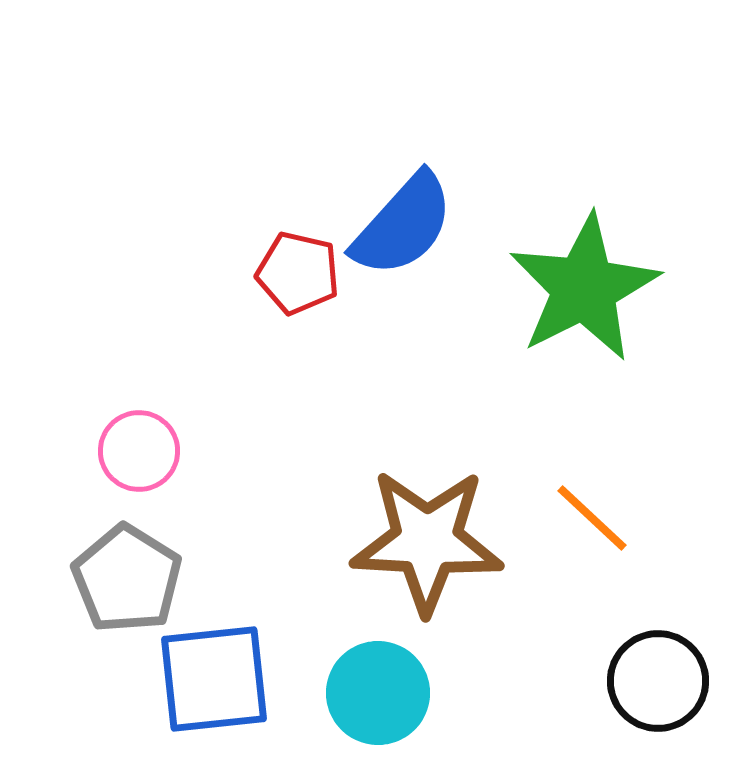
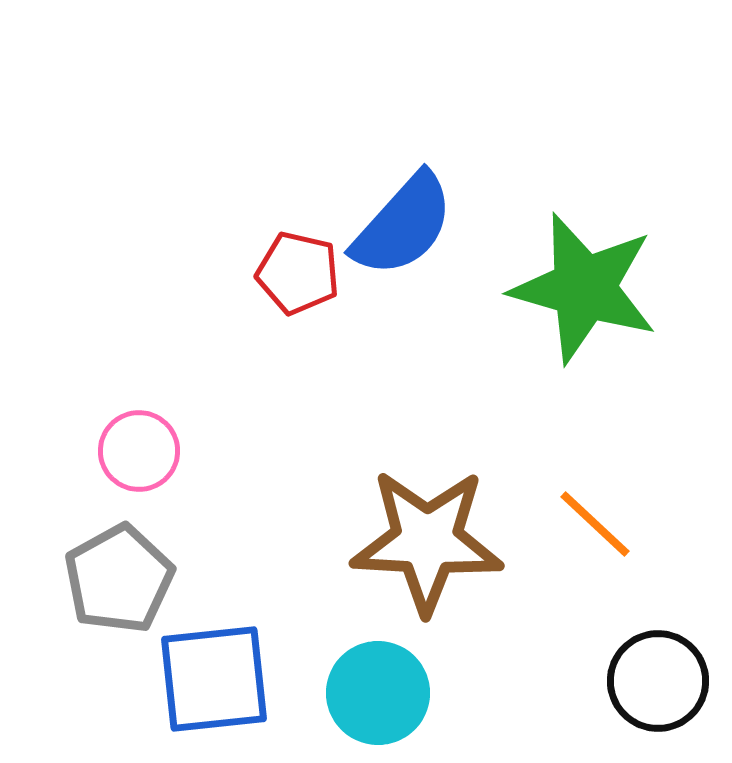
green star: rotated 29 degrees counterclockwise
orange line: moved 3 px right, 6 px down
gray pentagon: moved 8 px left; rotated 11 degrees clockwise
